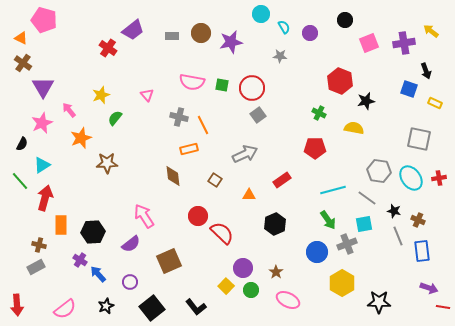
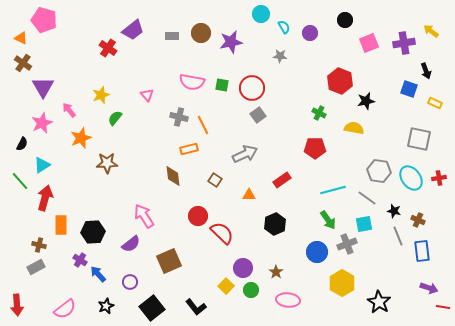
pink ellipse at (288, 300): rotated 20 degrees counterclockwise
black star at (379, 302): rotated 30 degrees clockwise
